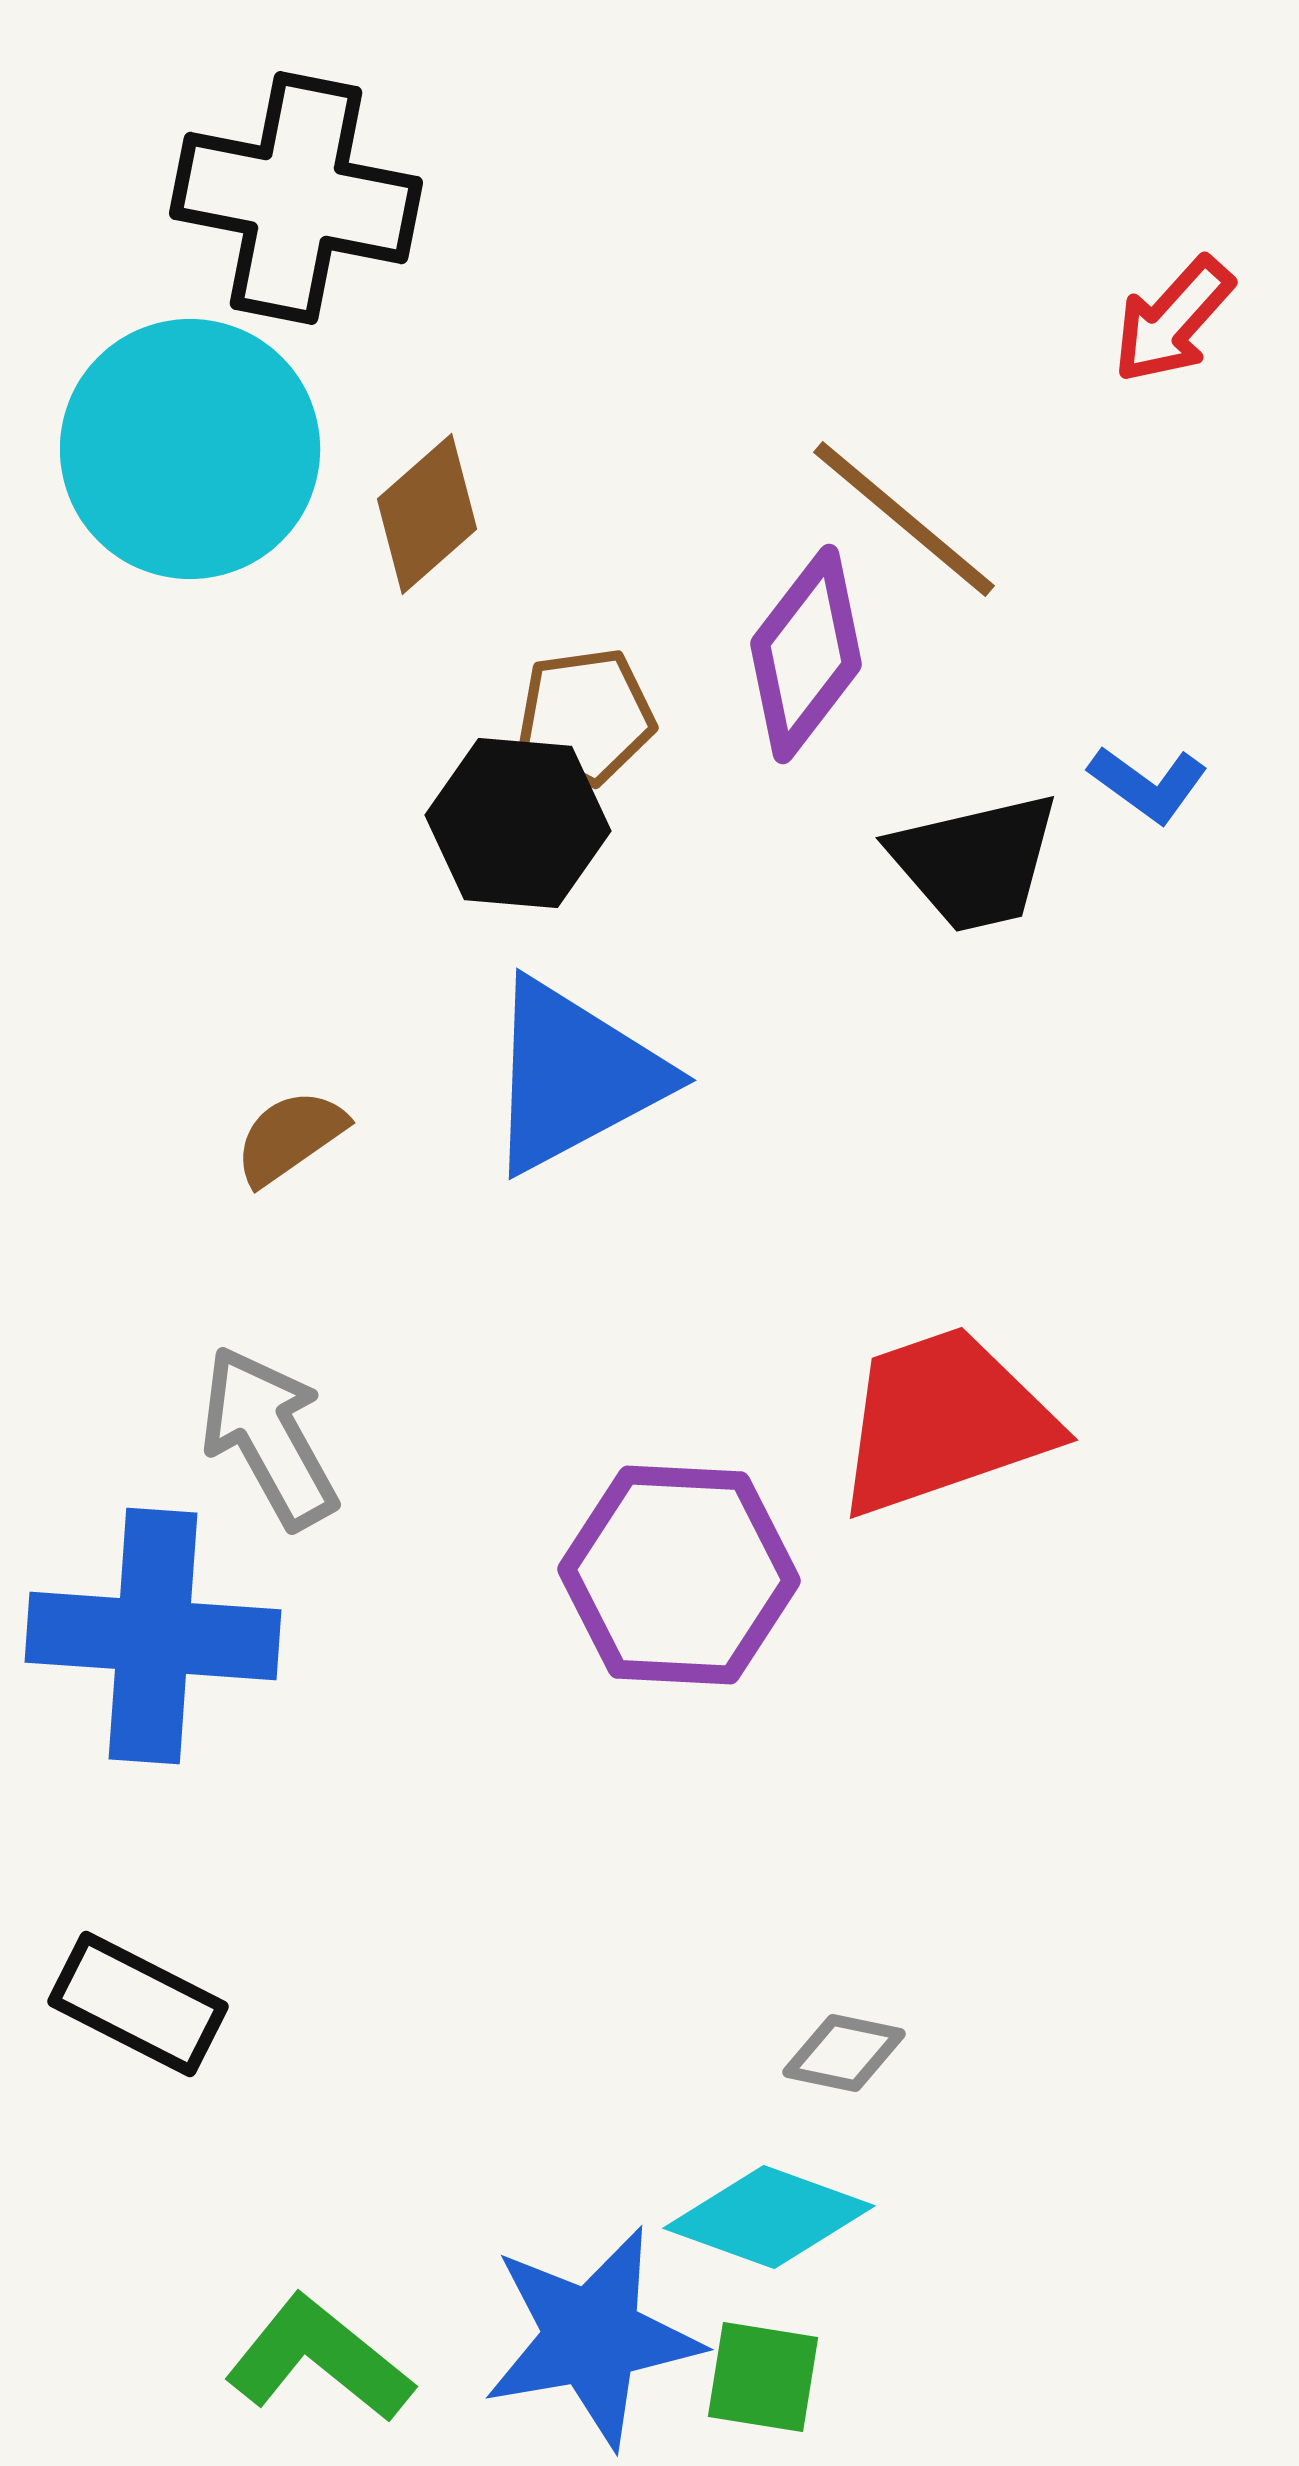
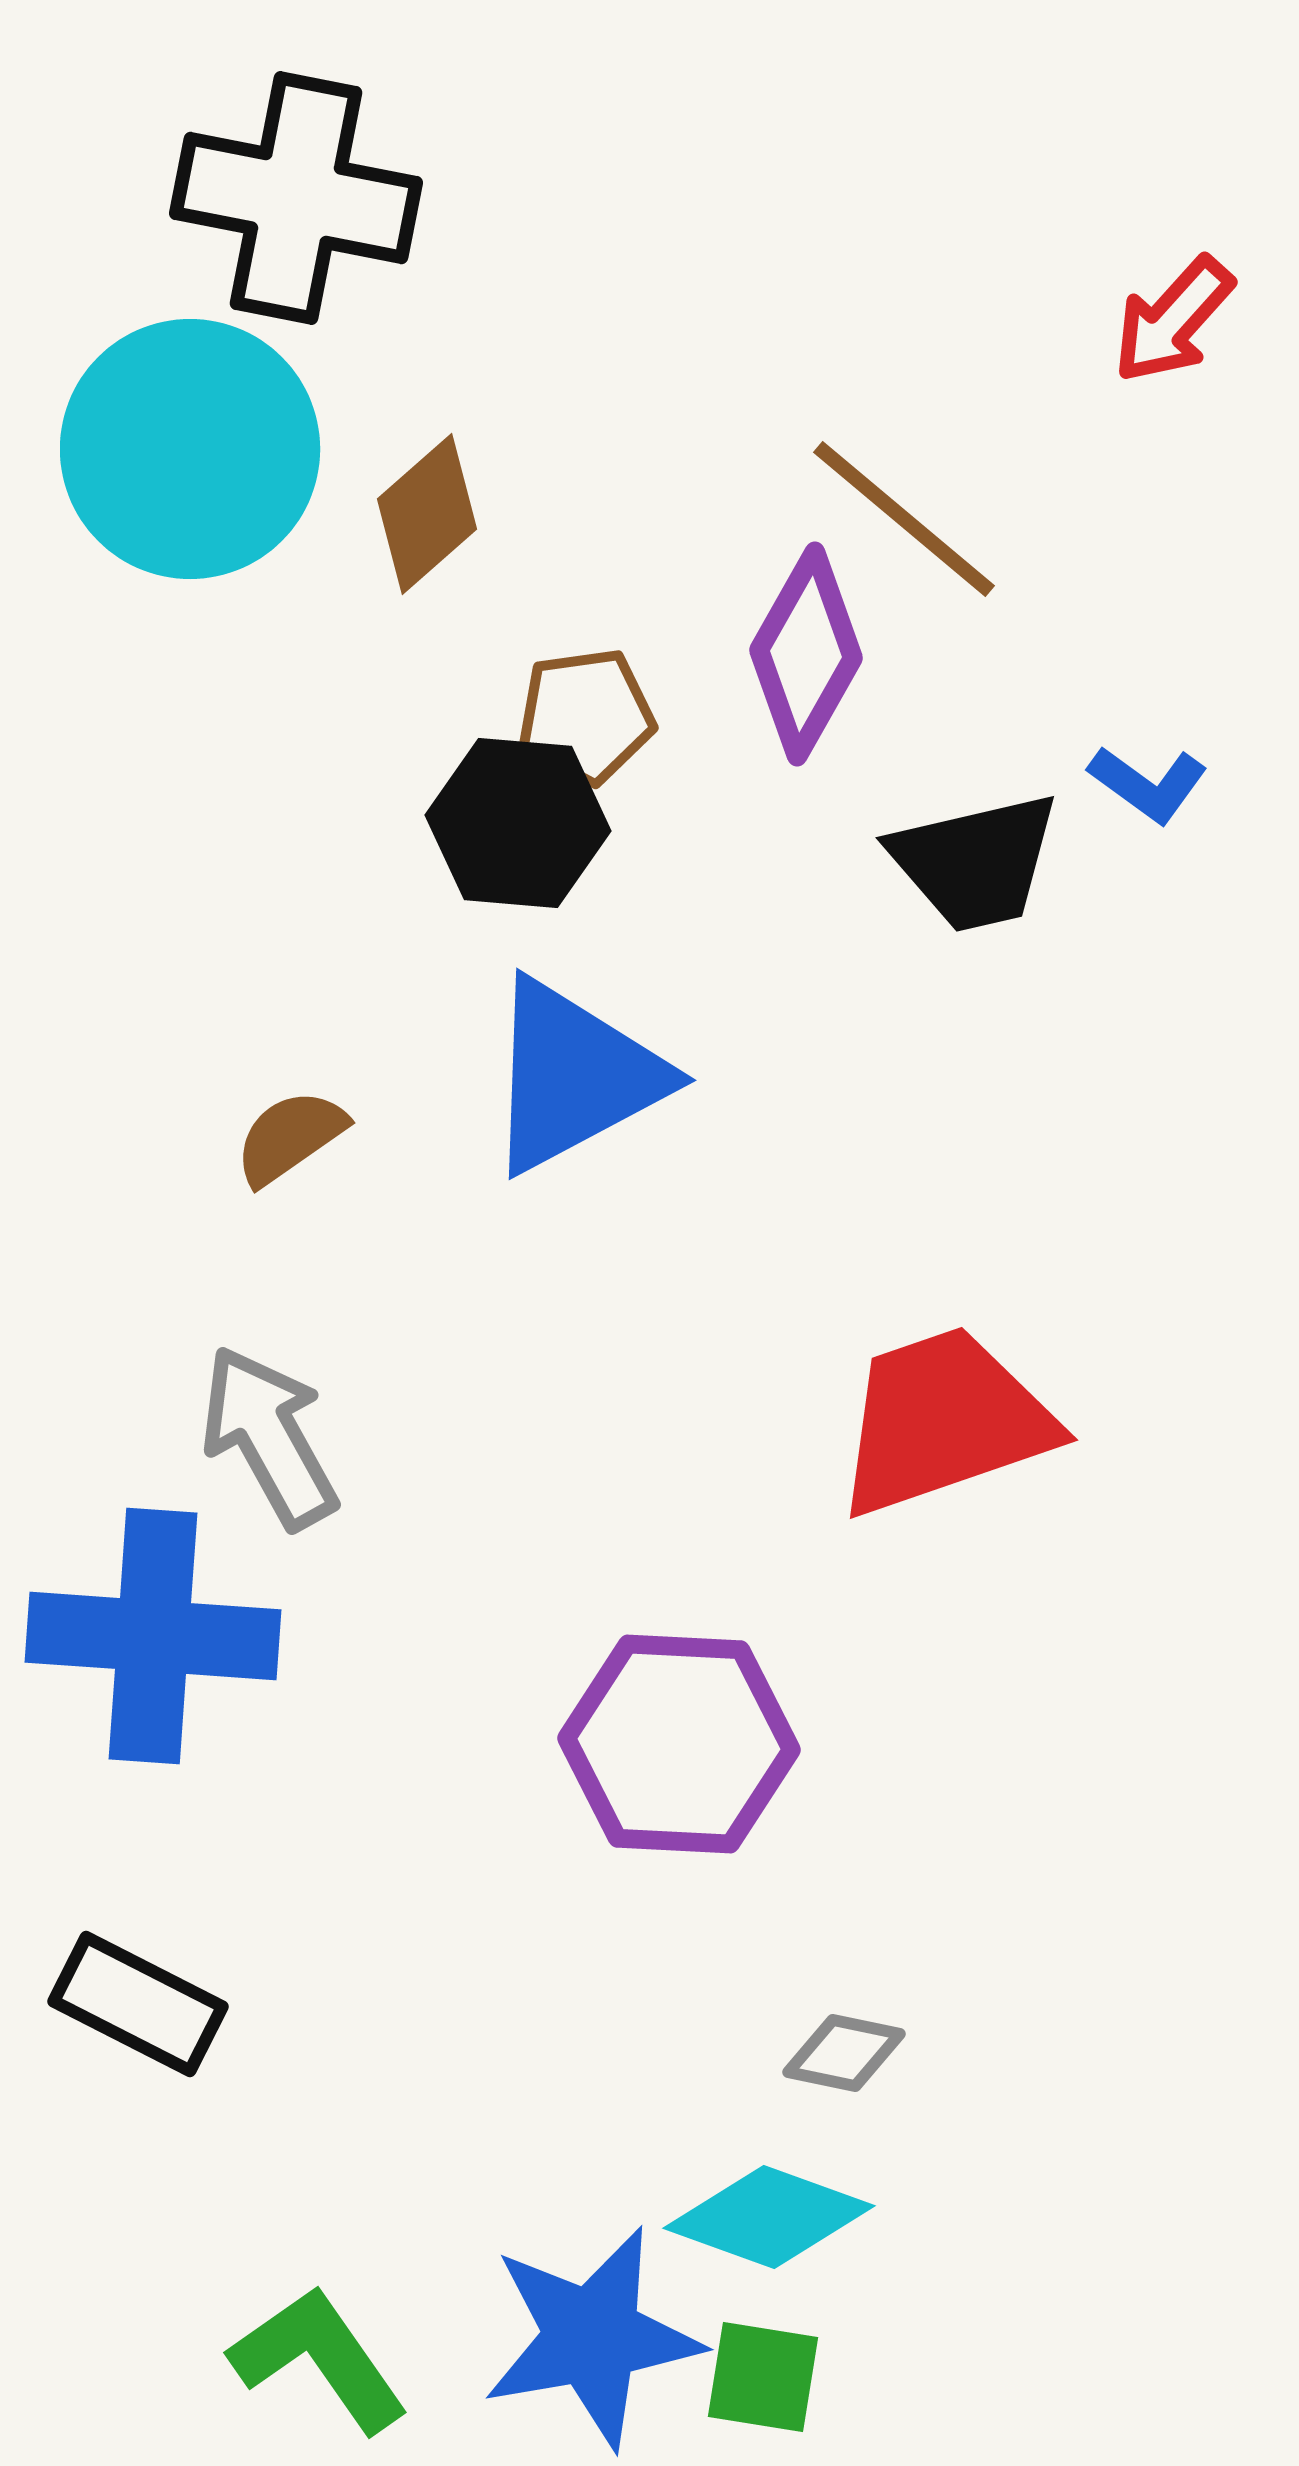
purple diamond: rotated 8 degrees counterclockwise
purple hexagon: moved 169 px down
green L-shape: rotated 16 degrees clockwise
